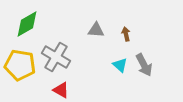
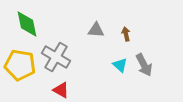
green diamond: rotated 72 degrees counterclockwise
